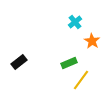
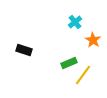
orange star: moved 1 px right, 1 px up
black rectangle: moved 5 px right, 12 px up; rotated 56 degrees clockwise
yellow line: moved 2 px right, 5 px up
